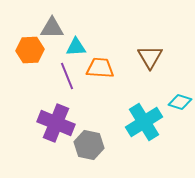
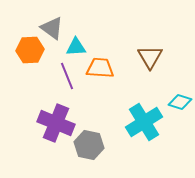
gray triangle: rotated 35 degrees clockwise
